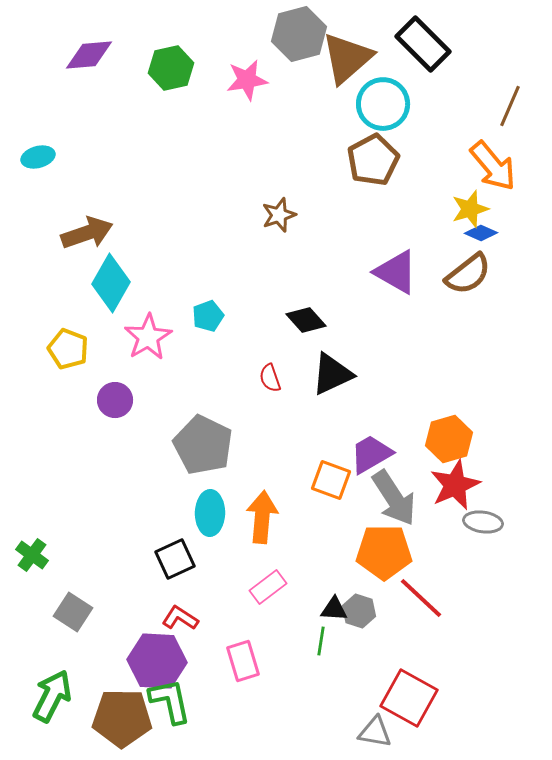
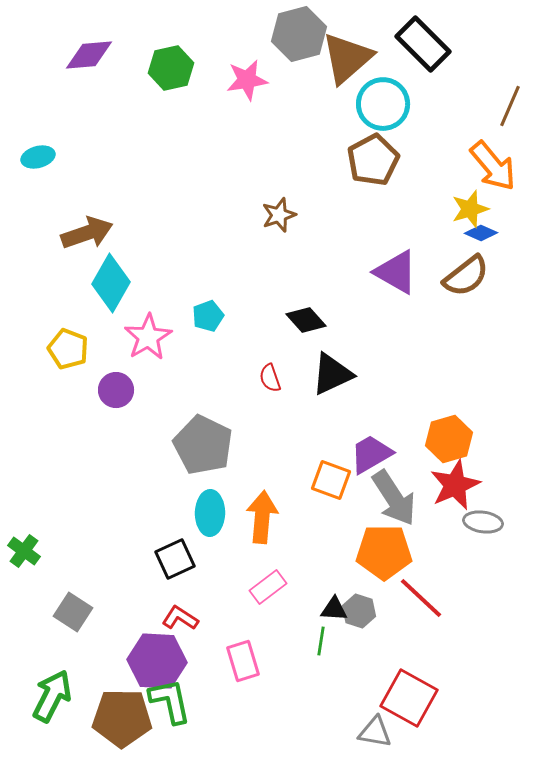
brown semicircle at (468, 274): moved 2 px left, 2 px down
purple circle at (115, 400): moved 1 px right, 10 px up
green cross at (32, 555): moved 8 px left, 4 px up
